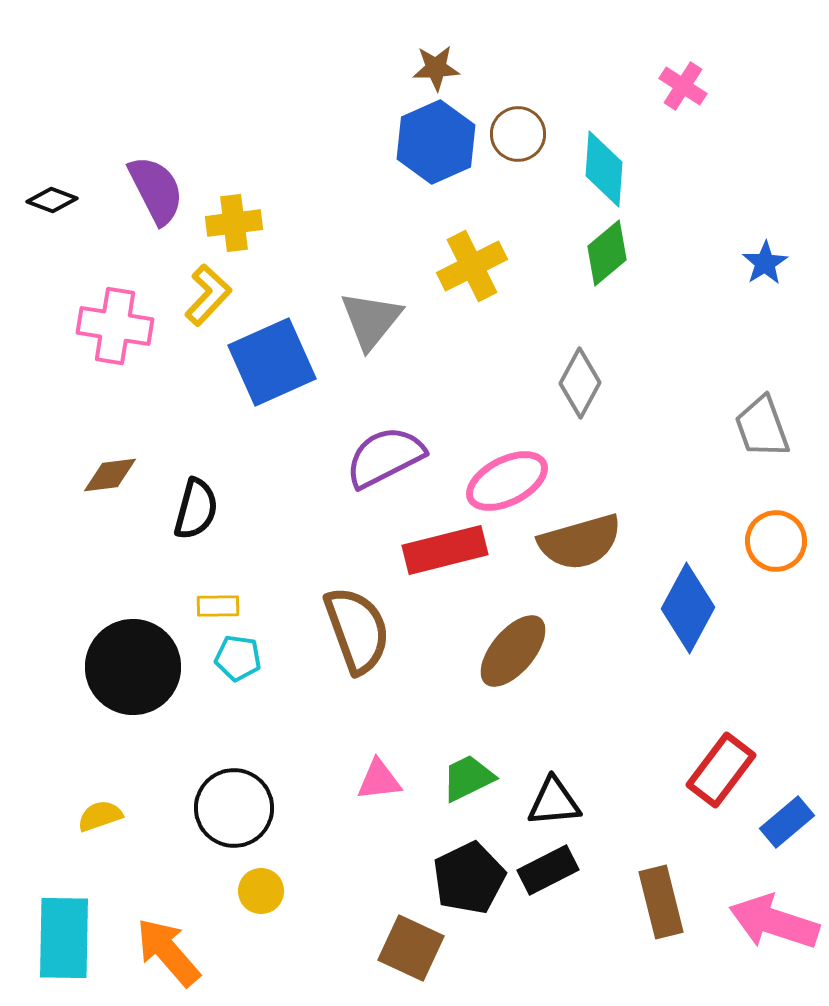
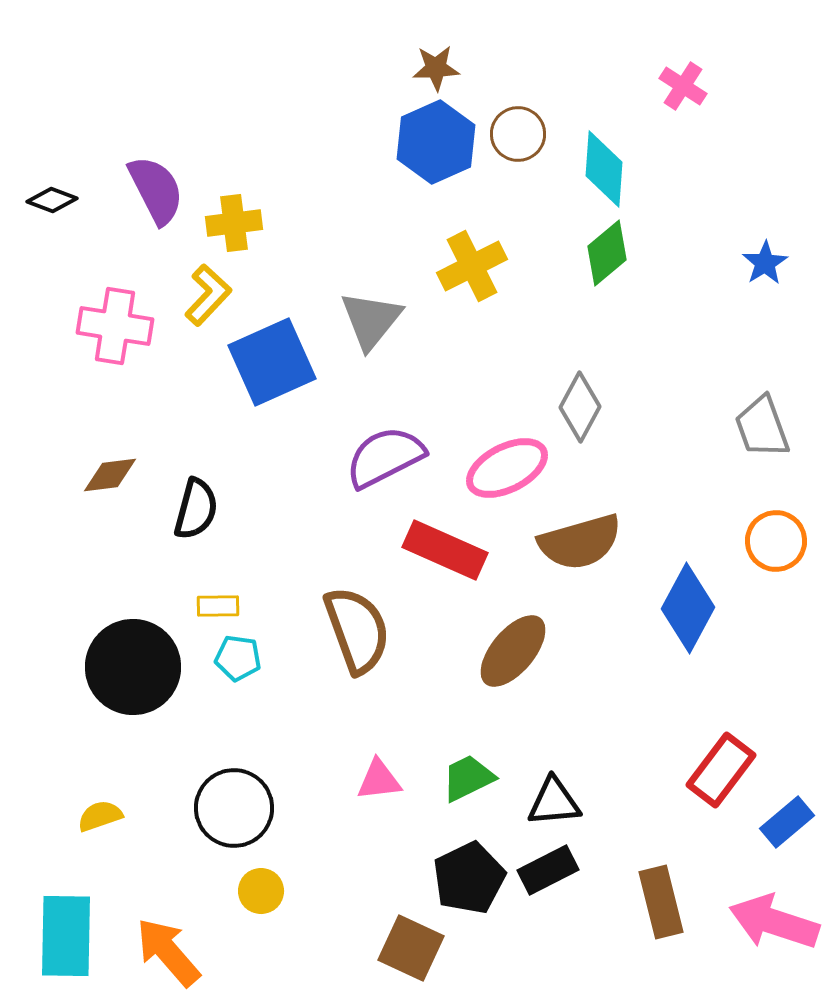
gray diamond at (580, 383): moved 24 px down
pink ellipse at (507, 481): moved 13 px up
red rectangle at (445, 550): rotated 38 degrees clockwise
cyan rectangle at (64, 938): moved 2 px right, 2 px up
